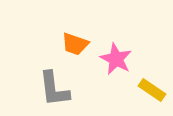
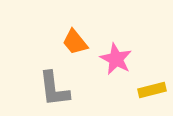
orange trapezoid: moved 2 px up; rotated 32 degrees clockwise
yellow rectangle: rotated 48 degrees counterclockwise
